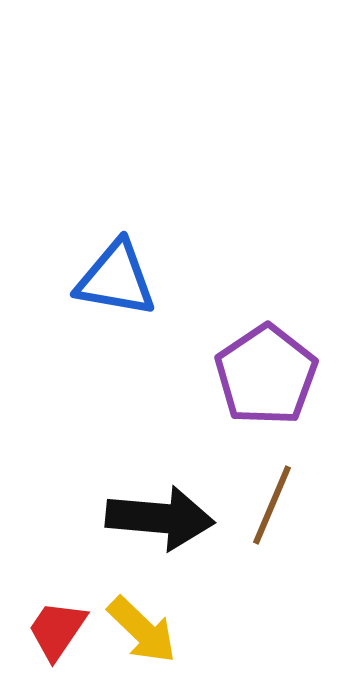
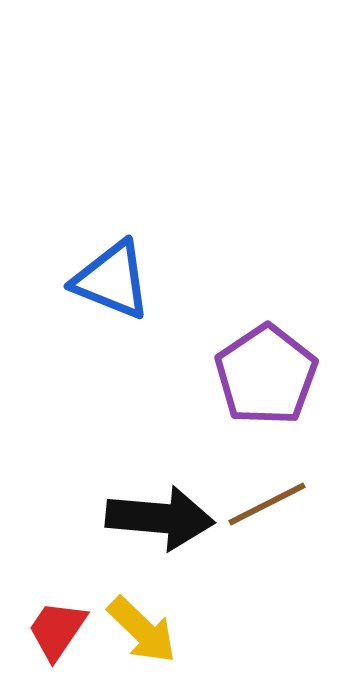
blue triangle: moved 4 px left, 1 px down; rotated 12 degrees clockwise
brown line: moved 5 px left, 1 px up; rotated 40 degrees clockwise
